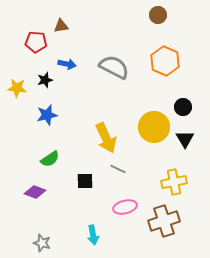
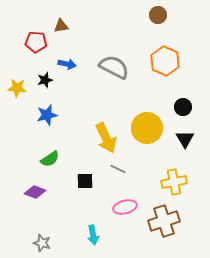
yellow circle: moved 7 px left, 1 px down
